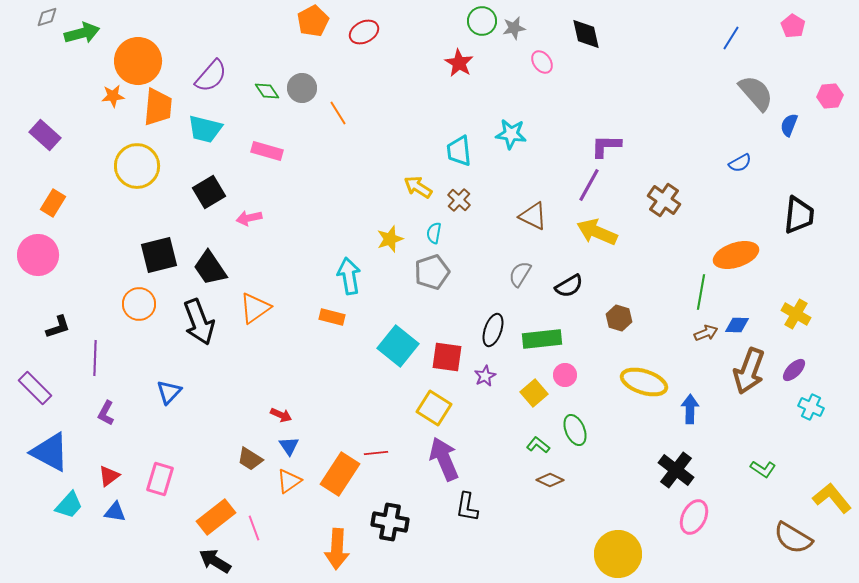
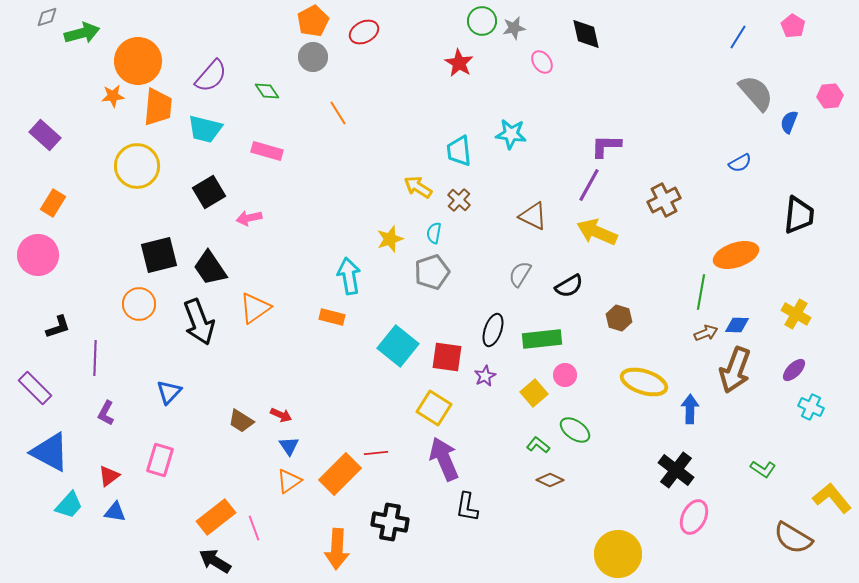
blue line at (731, 38): moved 7 px right, 1 px up
gray circle at (302, 88): moved 11 px right, 31 px up
blue semicircle at (789, 125): moved 3 px up
brown cross at (664, 200): rotated 28 degrees clockwise
brown arrow at (749, 371): moved 14 px left, 1 px up
green ellipse at (575, 430): rotated 32 degrees counterclockwise
brown trapezoid at (250, 459): moved 9 px left, 38 px up
orange rectangle at (340, 474): rotated 12 degrees clockwise
pink rectangle at (160, 479): moved 19 px up
